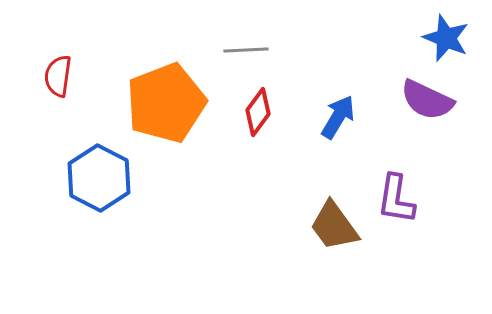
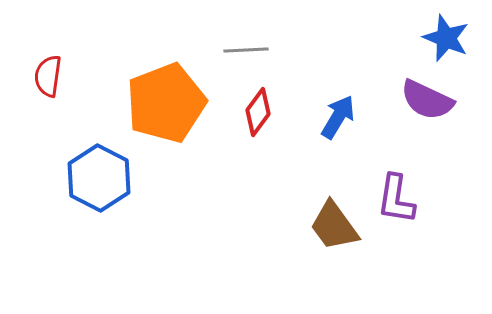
red semicircle: moved 10 px left
